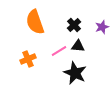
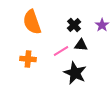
orange semicircle: moved 3 px left
purple star: moved 2 px up; rotated 16 degrees counterclockwise
black triangle: moved 3 px right, 1 px up
pink line: moved 2 px right
orange cross: rotated 28 degrees clockwise
